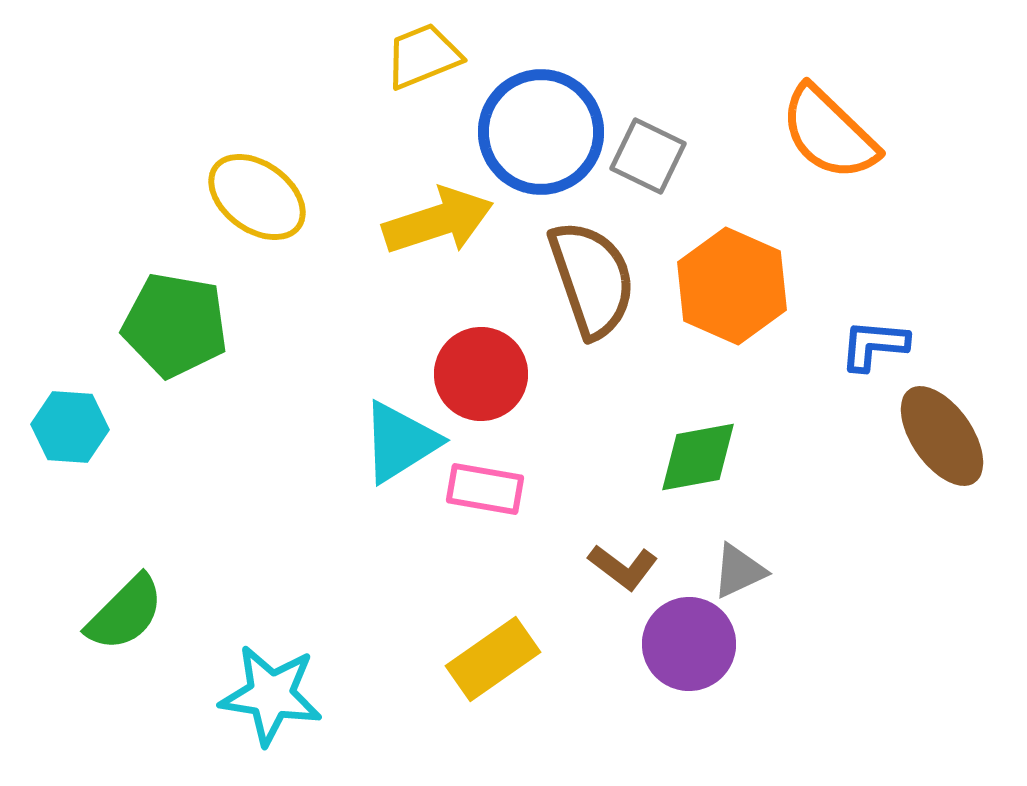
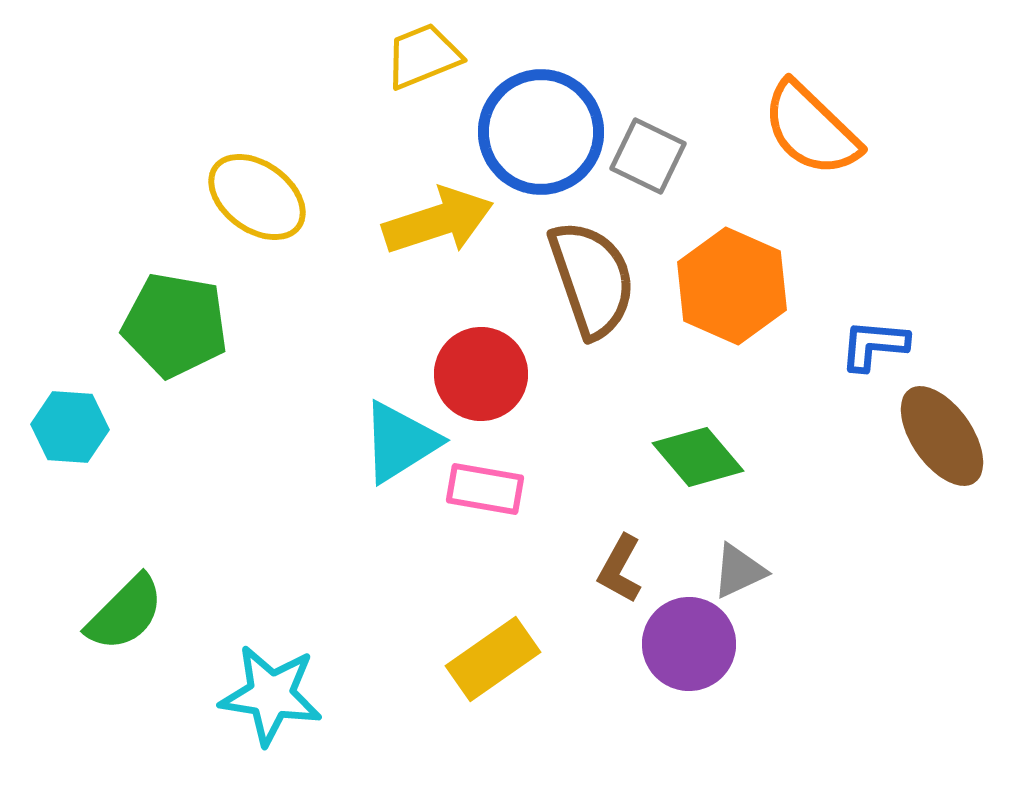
orange semicircle: moved 18 px left, 4 px up
green diamond: rotated 60 degrees clockwise
brown L-shape: moved 3 px left, 2 px down; rotated 82 degrees clockwise
